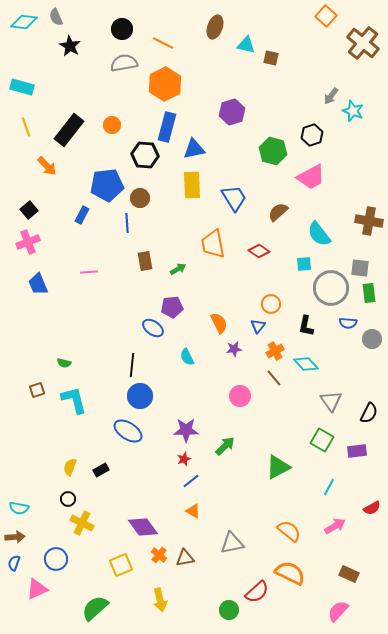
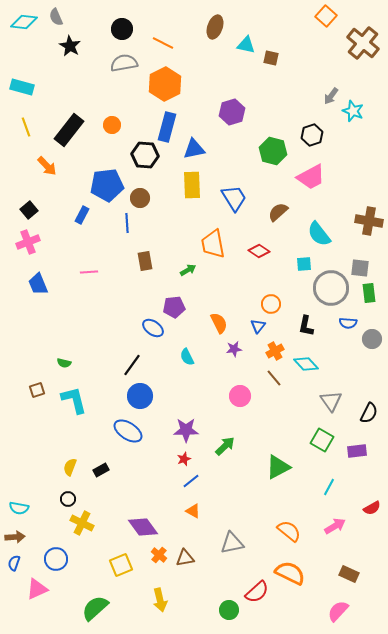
green arrow at (178, 269): moved 10 px right, 1 px down
purple pentagon at (172, 307): moved 2 px right
black line at (132, 365): rotated 30 degrees clockwise
